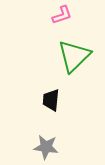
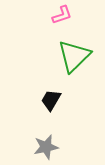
black trapezoid: rotated 25 degrees clockwise
gray star: rotated 20 degrees counterclockwise
